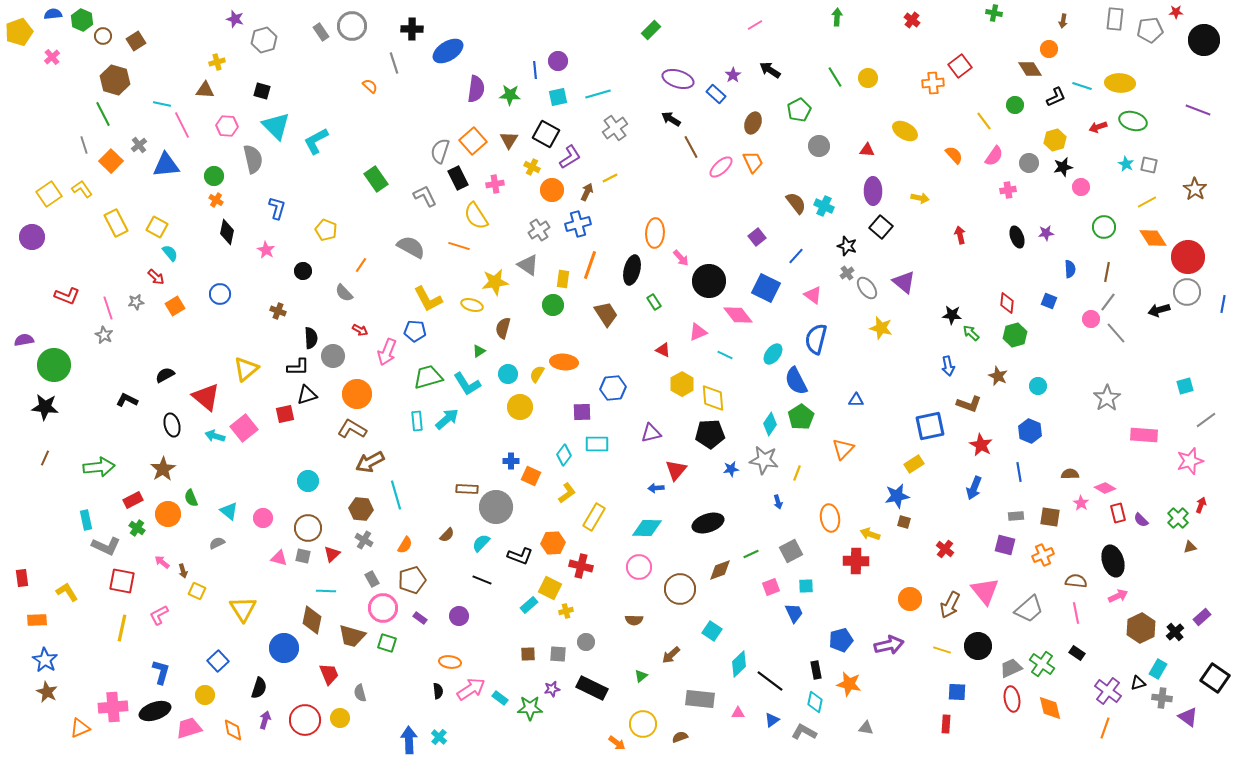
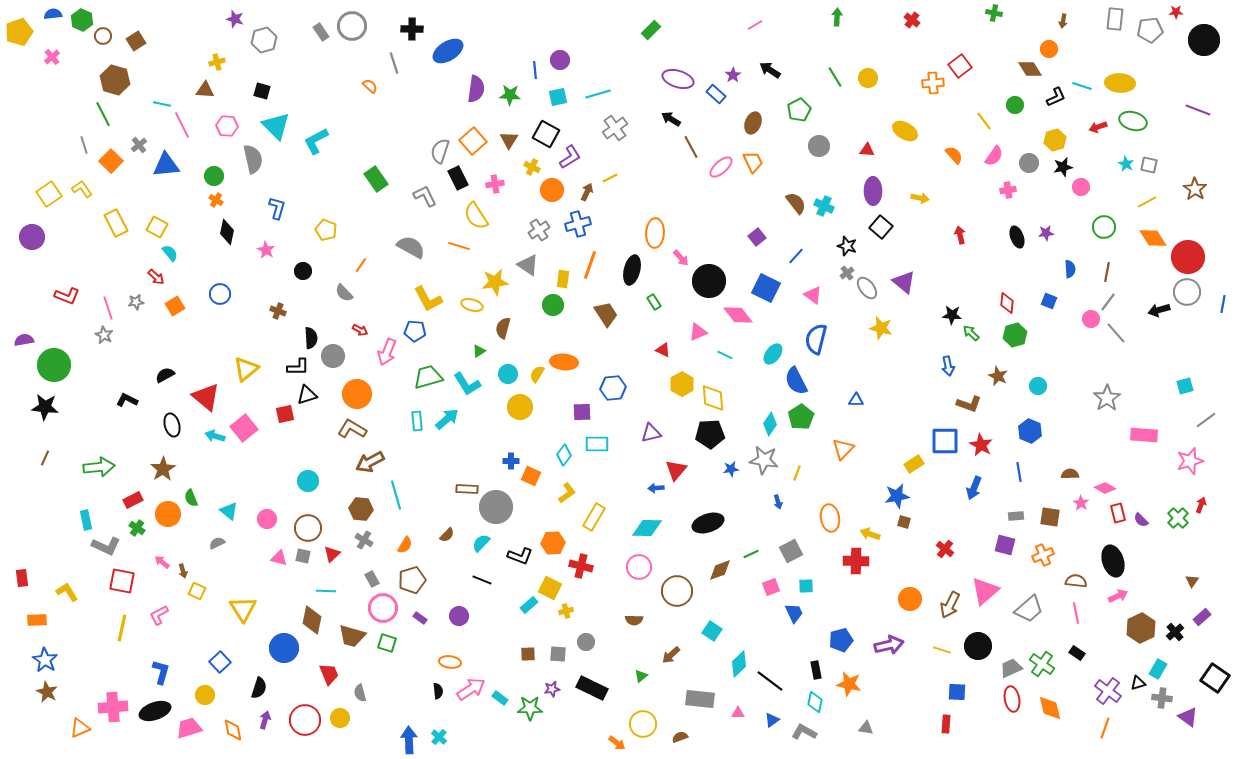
purple circle at (558, 61): moved 2 px right, 1 px up
blue square at (930, 426): moved 15 px right, 15 px down; rotated 12 degrees clockwise
pink circle at (263, 518): moved 4 px right, 1 px down
brown triangle at (1190, 547): moved 2 px right, 34 px down; rotated 40 degrees counterclockwise
brown circle at (680, 589): moved 3 px left, 2 px down
pink triangle at (985, 591): rotated 28 degrees clockwise
blue square at (218, 661): moved 2 px right, 1 px down
